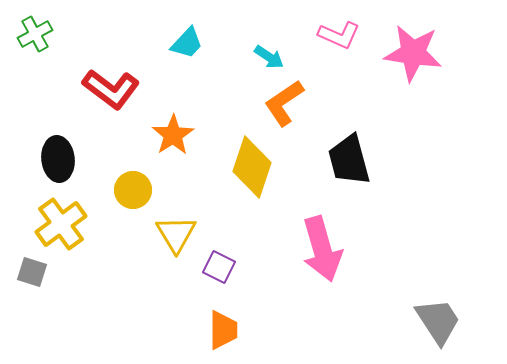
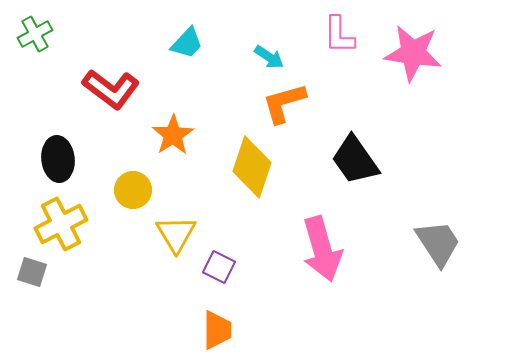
pink L-shape: rotated 66 degrees clockwise
orange L-shape: rotated 18 degrees clockwise
black trapezoid: moved 6 px right; rotated 20 degrees counterclockwise
yellow cross: rotated 9 degrees clockwise
gray trapezoid: moved 78 px up
orange trapezoid: moved 6 px left
